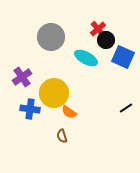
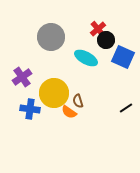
brown semicircle: moved 16 px right, 35 px up
